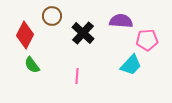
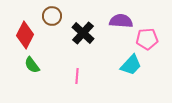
pink pentagon: moved 1 px up
